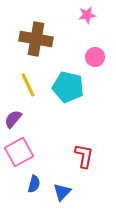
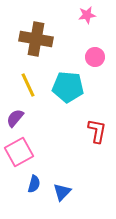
cyan pentagon: rotated 8 degrees counterclockwise
purple semicircle: moved 2 px right, 1 px up
red L-shape: moved 13 px right, 25 px up
